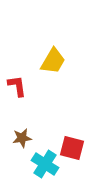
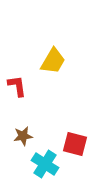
brown star: moved 1 px right, 2 px up
red square: moved 3 px right, 4 px up
